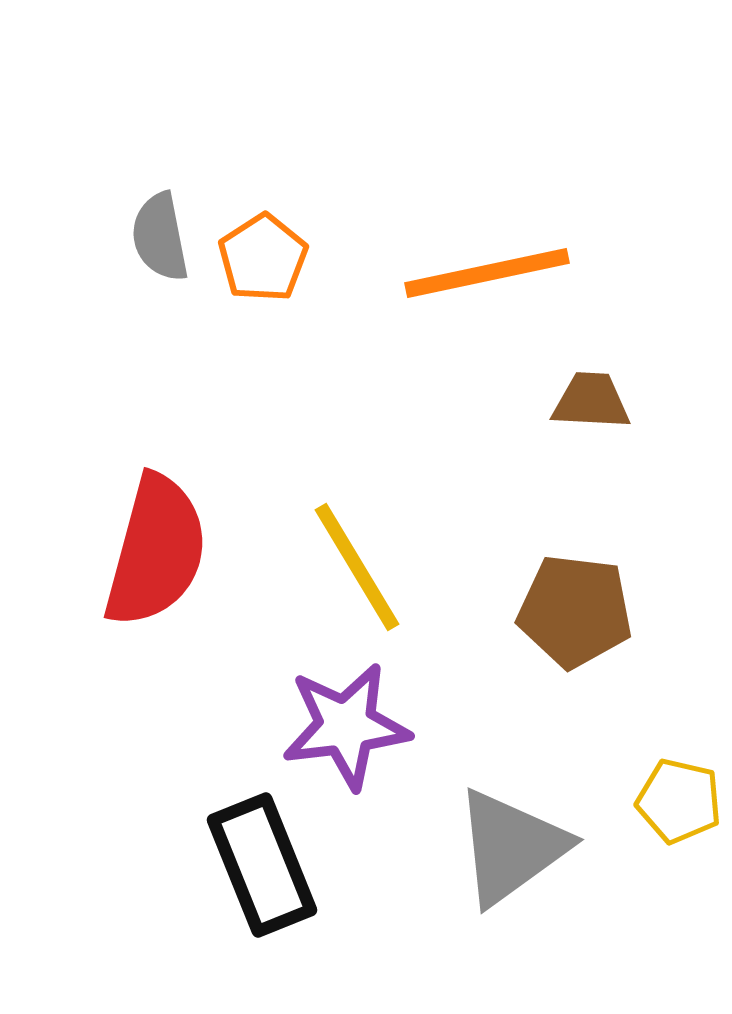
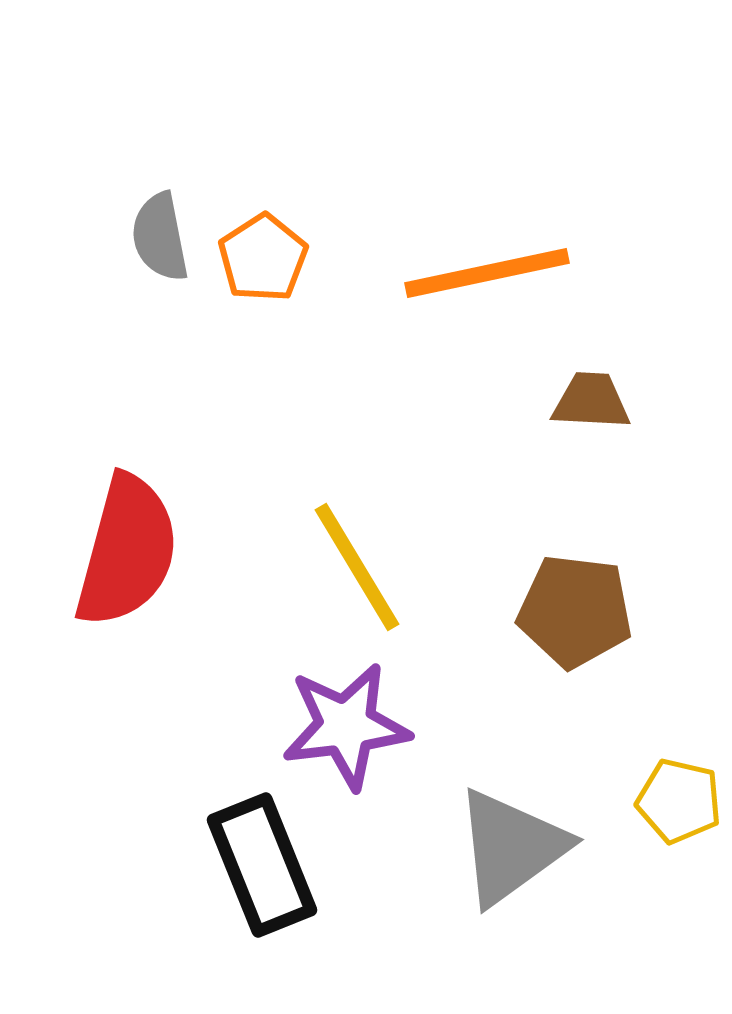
red semicircle: moved 29 px left
